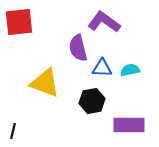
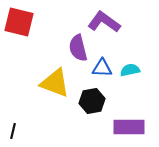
red square: rotated 20 degrees clockwise
yellow triangle: moved 10 px right
purple rectangle: moved 2 px down
